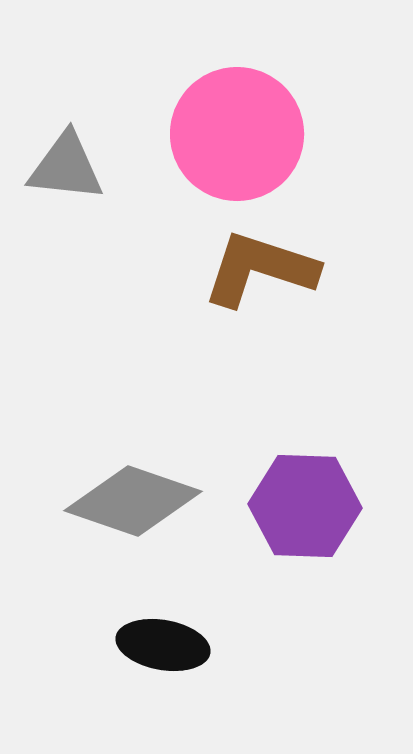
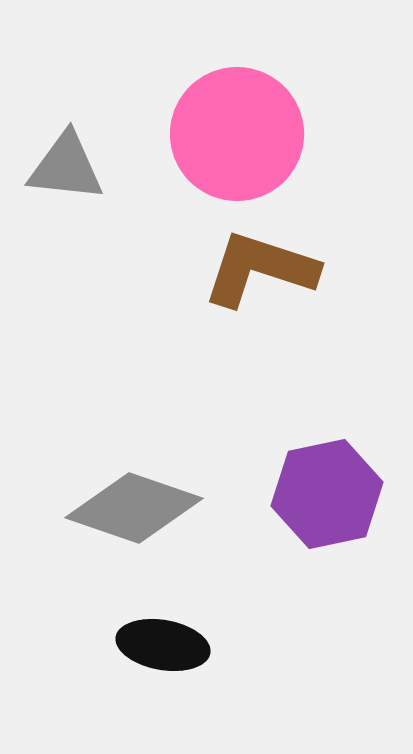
gray diamond: moved 1 px right, 7 px down
purple hexagon: moved 22 px right, 12 px up; rotated 14 degrees counterclockwise
